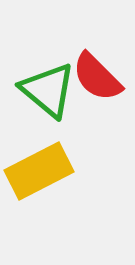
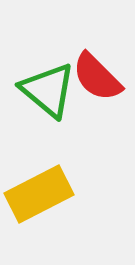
yellow rectangle: moved 23 px down
